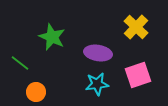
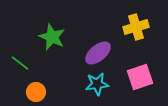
yellow cross: rotated 30 degrees clockwise
purple ellipse: rotated 48 degrees counterclockwise
pink square: moved 2 px right, 2 px down
